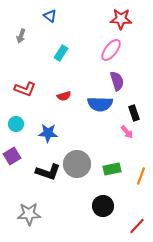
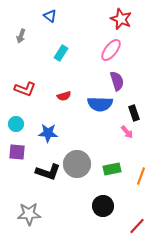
red star: rotated 20 degrees clockwise
purple square: moved 5 px right, 4 px up; rotated 36 degrees clockwise
